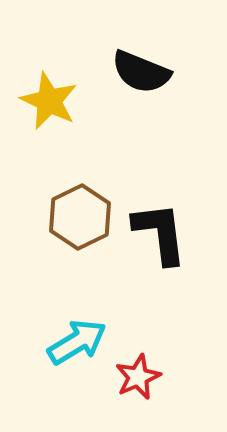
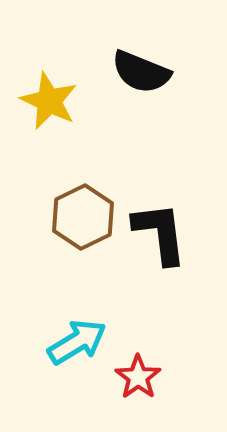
brown hexagon: moved 3 px right
red star: rotated 12 degrees counterclockwise
